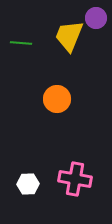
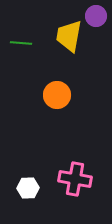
purple circle: moved 2 px up
yellow trapezoid: rotated 12 degrees counterclockwise
orange circle: moved 4 px up
white hexagon: moved 4 px down
